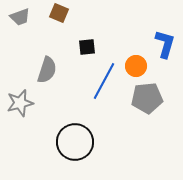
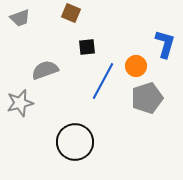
brown square: moved 12 px right
gray trapezoid: moved 1 px down
gray semicircle: moved 2 px left; rotated 128 degrees counterclockwise
blue line: moved 1 px left
gray pentagon: rotated 12 degrees counterclockwise
